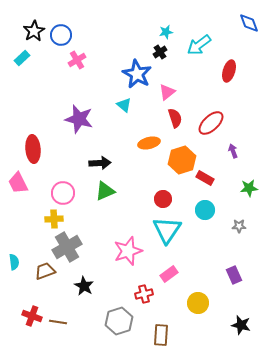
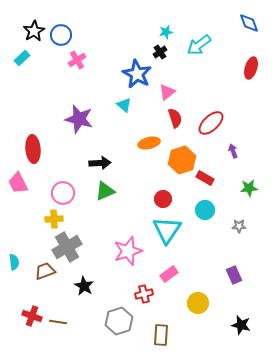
red ellipse at (229, 71): moved 22 px right, 3 px up
